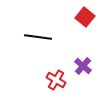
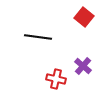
red square: moved 1 px left
red cross: moved 1 px up; rotated 18 degrees counterclockwise
